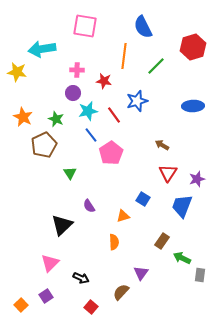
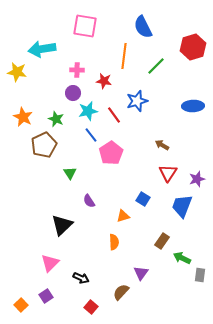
purple semicircle: moved 5 px up
